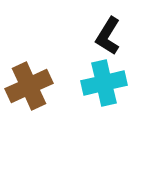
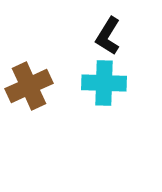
cyan cross: rotated 15 degrees clockwise
